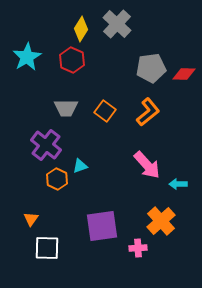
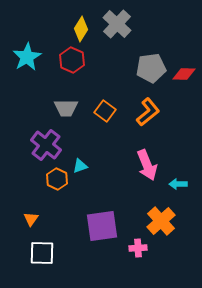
pink arrow: rotated 20 degrees clockwise
white square: moved 5 px left, 5 px down
